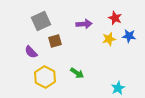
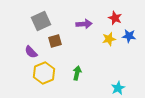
green arrow: rotated 112 degrees counterclockwise
yellow hexagon: moved 1 px left, 4 px up; rotated 10 degrees clockwise
